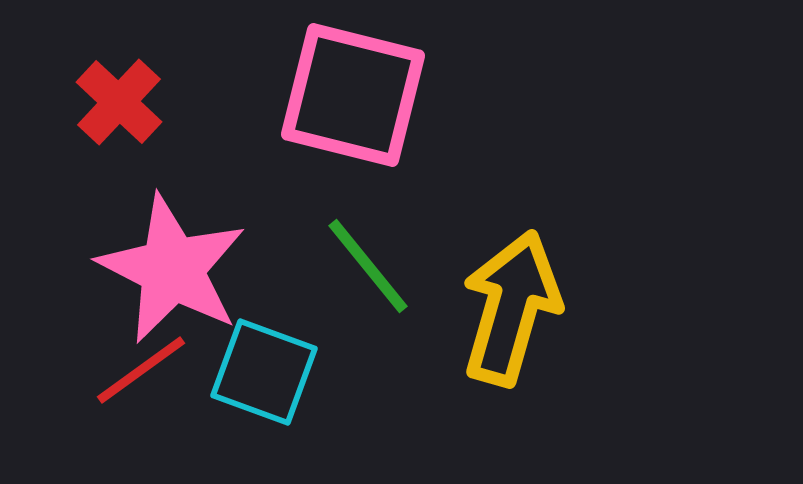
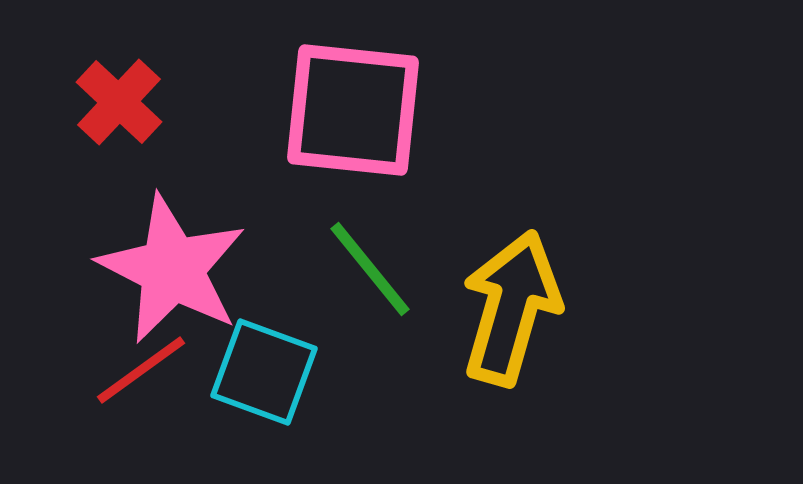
pink square: moved 15 px down; rotated 8 degrees counterclockwise
green line: moved 2 px right, 3 px down
